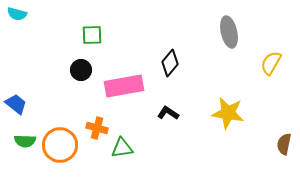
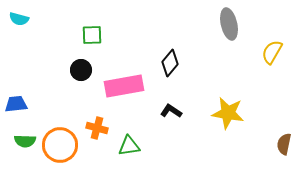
cyan semicircle: moved 2 px right, 5 px down
gray ellipse: moved 8 px up
yellow semicircle: moved 1 px right, 11 px up
blue trapezoid: rotated 45 degrees counterclockwise
black L-shape: moved 3 px right, 2 px up
green triangle: moved 7 px right, 2 px up
